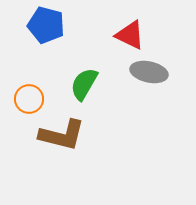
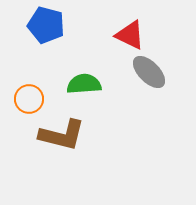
gray ellipse: rotated 33 degrees clockwise
green semicircle: rotated 56 degrees clockwise
